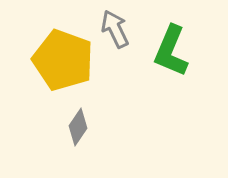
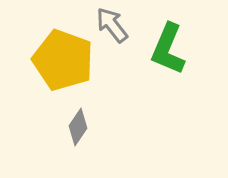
gray arrow: moved 3 px left, 4 px up; rotated 12 degrees counterclockwise
green L-shape: moved 3 px left, 2 px up
